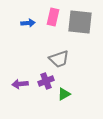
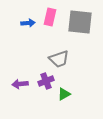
pink rectangle: moved 3 px left
